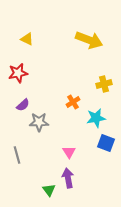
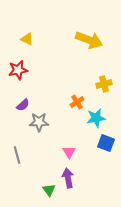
red star: moved 3 px up
orange cross: moved 4 px right
